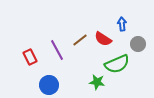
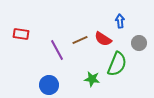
blue arrow: moved 2 px left, 3 px up
brown line: rotated 14 degrees clockwise
gray circle: moved 1 px right, 1 px up
red rectangle: moved 9 px left, 23 px up; rotated 56 degrees counterclockwise
green semicircle: rotated 45 degrees counterclockwise
green star: moved 5 px left, 3 px up
